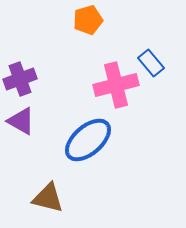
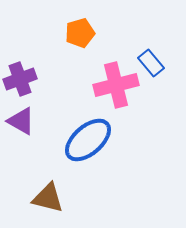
orange pentagon: moved 8 px left, 13 px down
